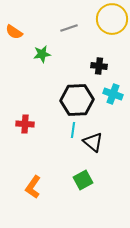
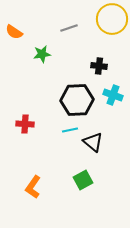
cyan cross: moved 1 px down
cyan line: moved 3 px left; rotated 70 degrees clockwise
